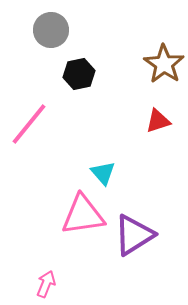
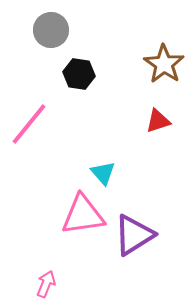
black hexagon: rotated 20 degrees clockwise
